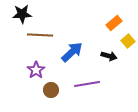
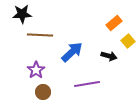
brown circle: moved 8 px left, 2 px down
